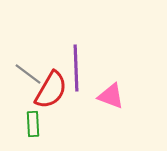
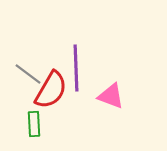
green rectangle: moved 1 px right
